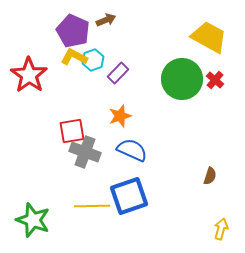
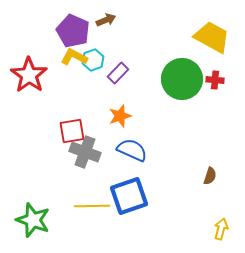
yellow trapezoid: moved 3 px right
red cross: rotated 36 degrees counterclockwise
